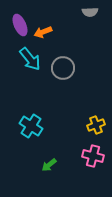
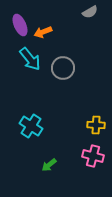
gray semicircle: rotated 28 degrees counterclockwise
yellow cross: rotated 24 degrees clockwise
